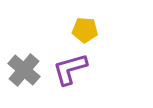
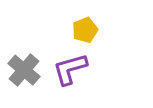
yellow pentagon: rotated 25 degrees counterclockwise
